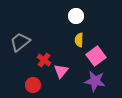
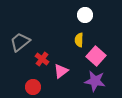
white circle: moved 9 px right, 1 px up
pink square: rotated 12 degrees counterclockwise
red cross: moved 2 px left, 1 px up
pink triangle: rotated 14 degrees clockwise
red circle: moved 2 px down
